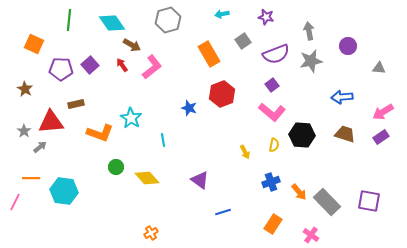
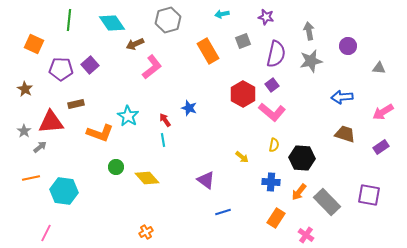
gray square at (243, 41): rotated 14 degrees clockwise
brown arrow at (132, 45): moved 3 px right, 1 px up; rotated 126 degrees clockwise
orange rectangle at (209, 54): moved 1 px left, 3 px up
purple semicircle at (276, 54): rotated 56 degrees counterclockwise
red arrow at (122, 65): moved 43 px right, 55 px down
red hexagon at (222, 94): moved 21 px right; rotated 10 degrees counterclockwise
cyan star at (131, 118): moved 3 px left, 2 px up
black hexagon at (302, 135): moved 23 px down
purple rectangle at (381, 137): moved 10 px down
yellow arrow at (245, 152): moved 3 px left, 5 px down; rotated 24 degrees counterclockwise
orange line at (31, 178): rotated 12 degrees counterclockwise
purple triangle at (200, 180): moved 6 px right
blue cross at (271, 182): rotated 24 degrees clockwise
orange arrow at (299, 192): rotated 78 degrees clockwise
purple square at (369, 201): moved 6 px up
pink line at (15, 202): moved 31 px right, 31 px down
orange rectangle at (273, 224): moved 3 px right, 6 px up
orange cross at (151, 233): moved 5 px left, 1 px up
pink cross at (311, 235): moved 5 px left
